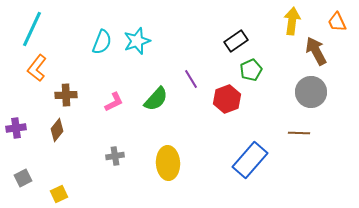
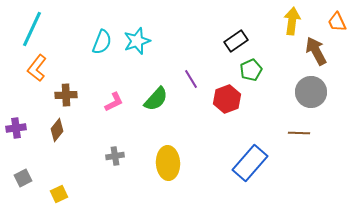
blue rectangle: moved 3 px down
